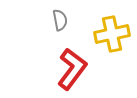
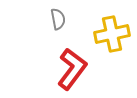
gray semicircle: moved 2 px left, 1 px up
